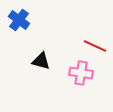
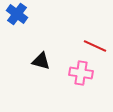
blue cross: moved 2 px left, 6 px up
